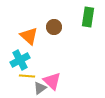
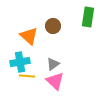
brown circle: moved 1 px left, 1 px up
cyan cross: moved 2 px down; rotated 18 degrees clockwise
pink triangle: moved 3 px right
gray triangle: moved 13 px right, 24 px up
